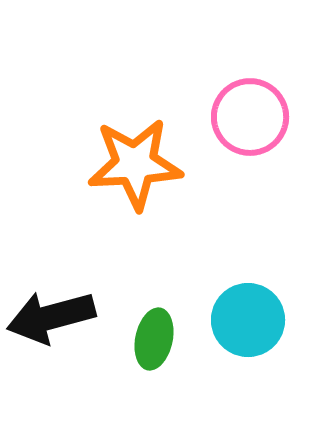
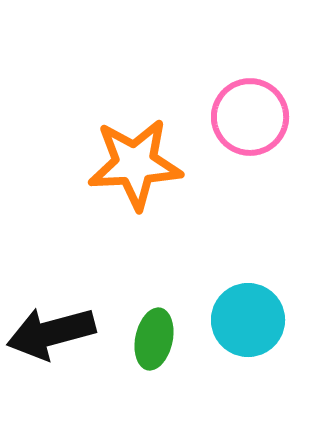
black arrow: moved 16 px down
